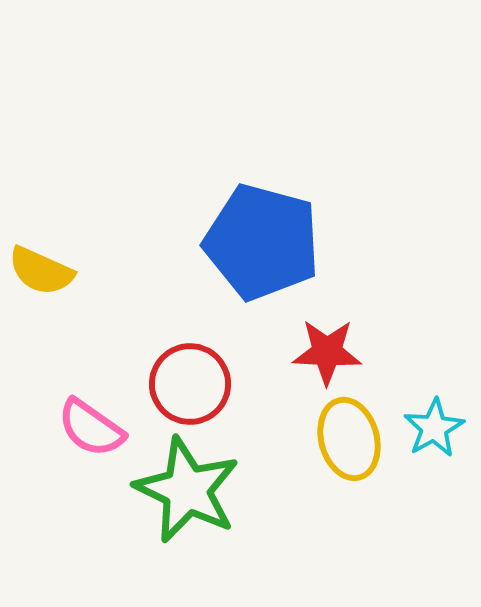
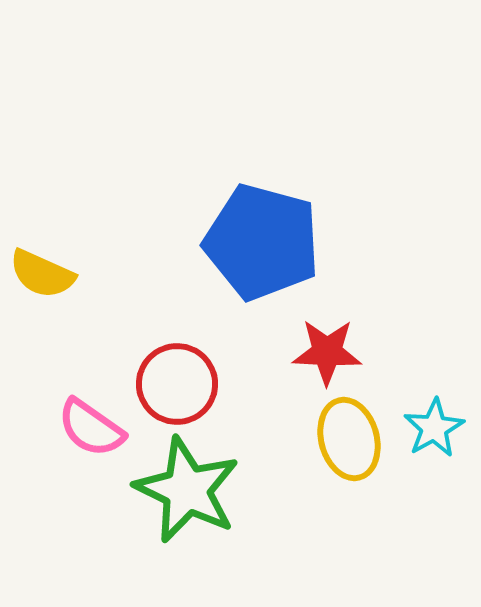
yellow semicircle: moved 1 px right, 3 px down
red circle: moved 13 px left
